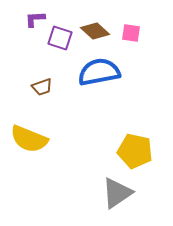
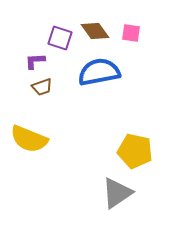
purple L-shape: moved 42 px down
brown diamond: rotated 12 degrees clockwise
